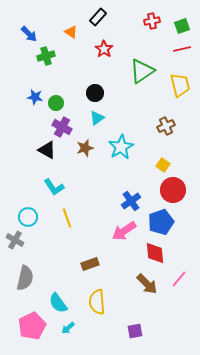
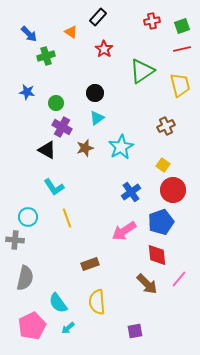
blue star: moved 8 px left, 5 px up
blue cross: moved 9 px up
gray cross: rotated 24 degrees counterclockwise
red diamond: moved 2 px right, 2 px down
